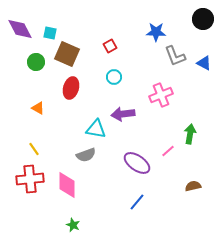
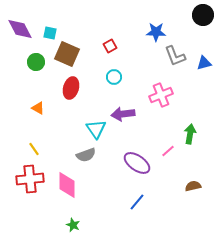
black circle: moved 4 px up
blue triangle: rotated 42 degrees counterclockwise
cyan triangle: rotated 45 degrees clockwise
